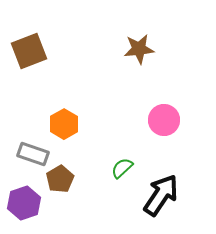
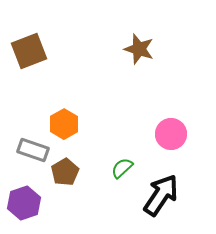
brown star: rotated 24 degrees clockwise
pink circle: moved 7 px right, 14 px down
gray rectangle: moved 4 px up
brown pentagon: moved 5 px right, 7 px up
